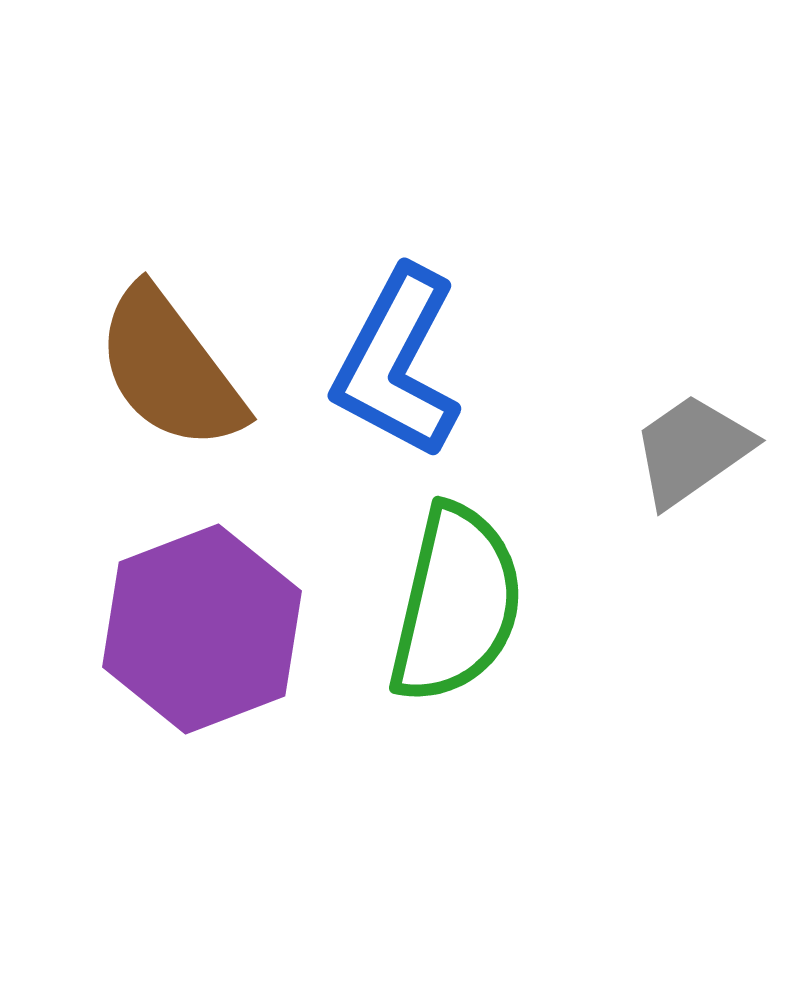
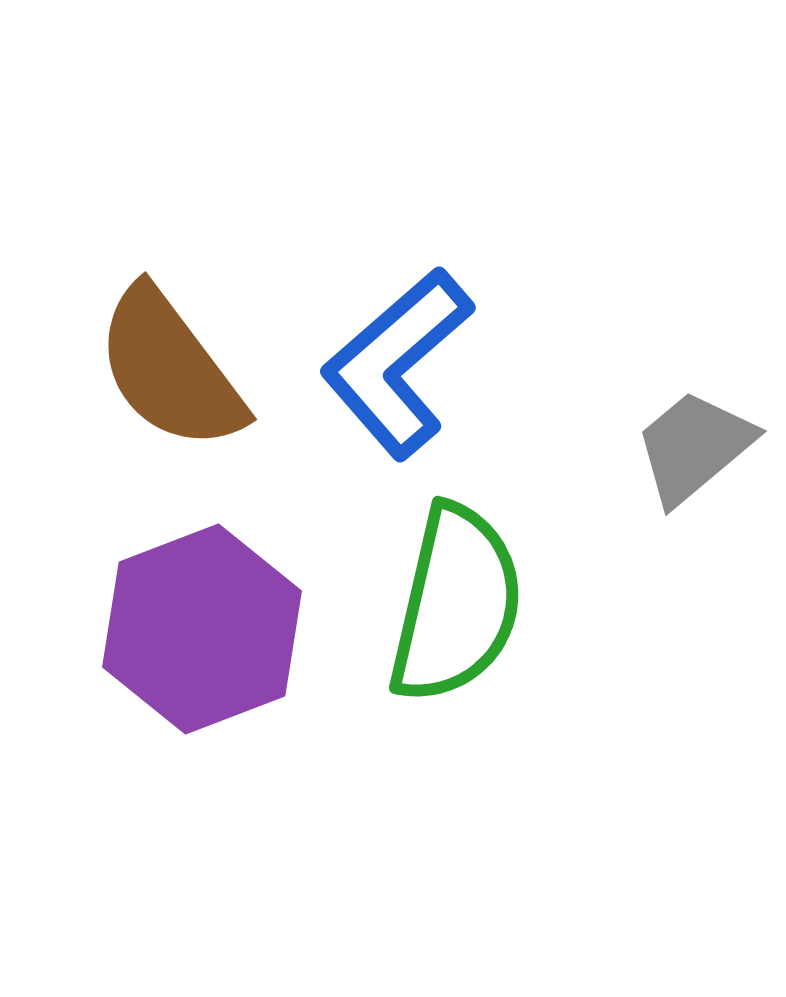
blue L-shape: rotated 21 degrees clockwise
gray trapezoid: moved 2 px right, 3 px up; rotated 5 degrees counterclockwise
